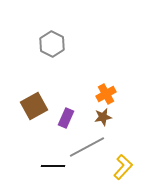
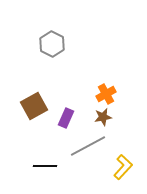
gray line: moved 1 px right, 1 px up
black line: moved 8 px left
